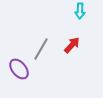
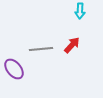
gray line: rotated 55 degrees clockwise
purple ellipse: moved 5 px left
